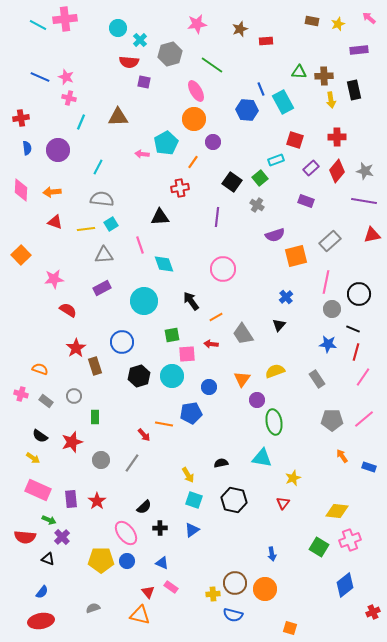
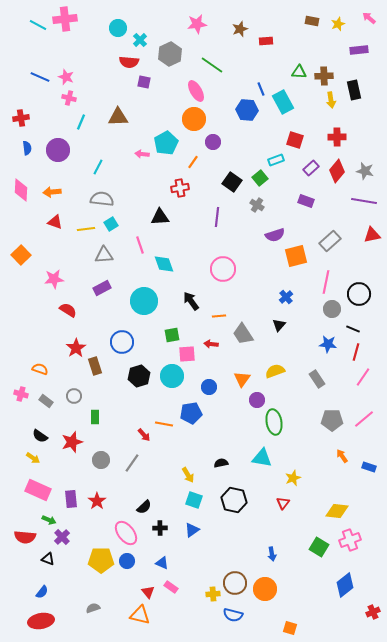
gray hexagon at (170, 54): rotated 10 degrees counterclockwise
orange line at (216, 317): moved 3 px right, 1 px up; rotated 24 degrees clockwise
